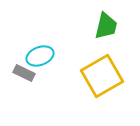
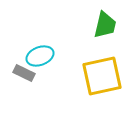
green trapezoid: moved 1 px left, 1 px up
yellow square: rotated 18 degrees clockwise
